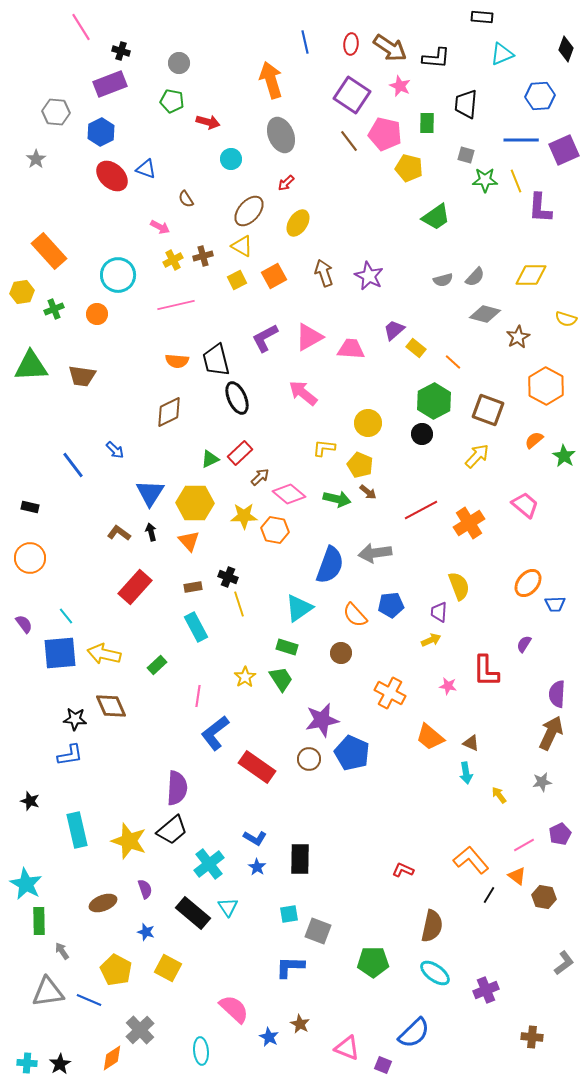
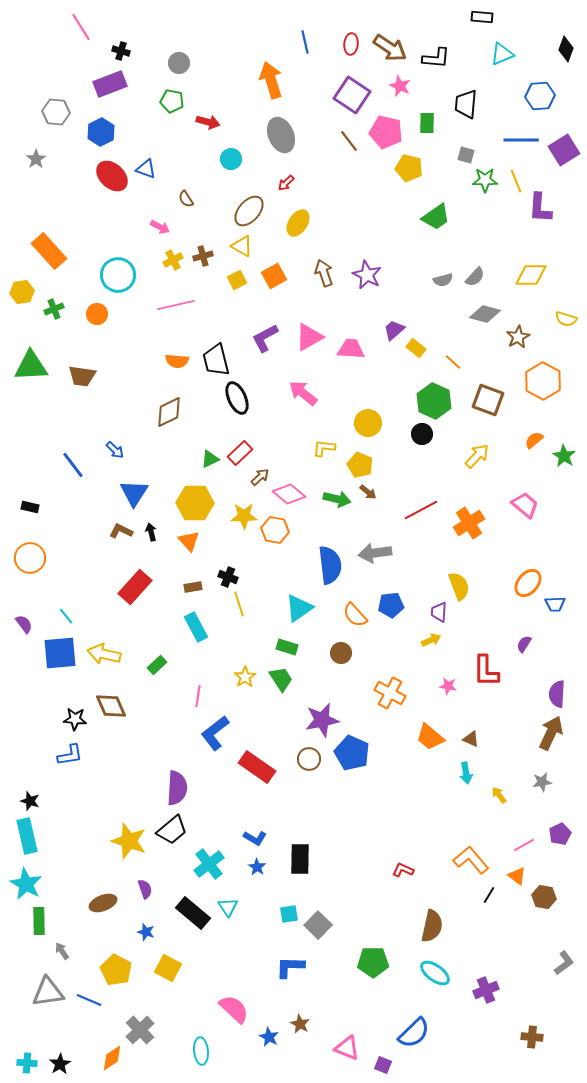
pink pentagon at (385, 134): moved 1 px right, 2 px up
purple square at (564, 150): rotated 8 degrees counterclockwise
purple star at (369, 276): moved 2 px left, 1 px up
orange hexagon at (546, 386): moved 3 px left, 5 px up
green hexagon at (434, 401): rotated 8 degrees counterclockwise
brown square at (488, 410): moved 10 px up
blue triangle at (150, 493): moved 16 px left
brown L-shape at (119, 533): moved 2 px right, 2 px up; rotated 10 degrees counterclockwise
blue semicircle at (330, 565): rotated 27 degrees counterclockwise
brown triangle at (471, 743): moved 4 px up
cyan rectangle at (77, 830): moved 50 px left, 6 px down
gray square at (318, 931): moved 6 px up; rotated 24 degrees clockwise
